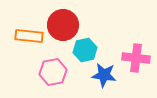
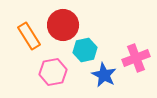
orange rectangle: rotated 52 degrees clockwise
pink cross: rotated 28 degrees counterclockwise
blue star: rotated 20 degrees clockwise
